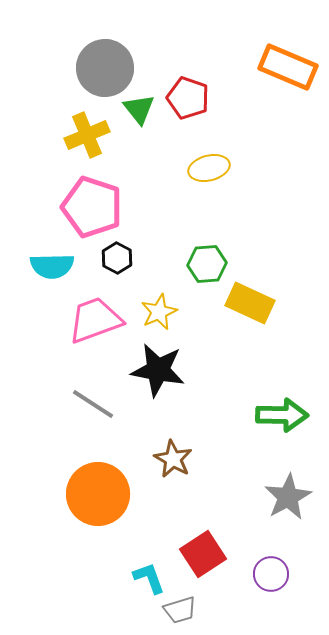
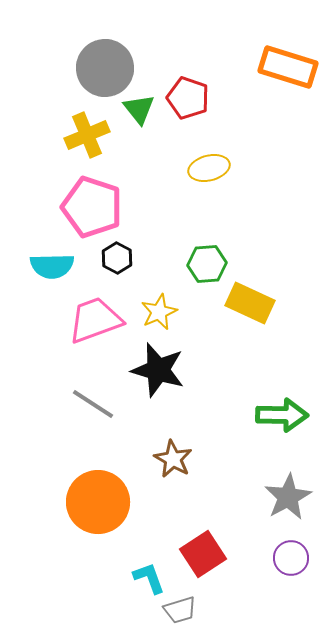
orange rectangle: rotated 6 degrees counterclockwise
black star: rotated 6 degrees clockwise
orange circle: moved 8 px down
purple circle: moved 20 px right, 16 px up
